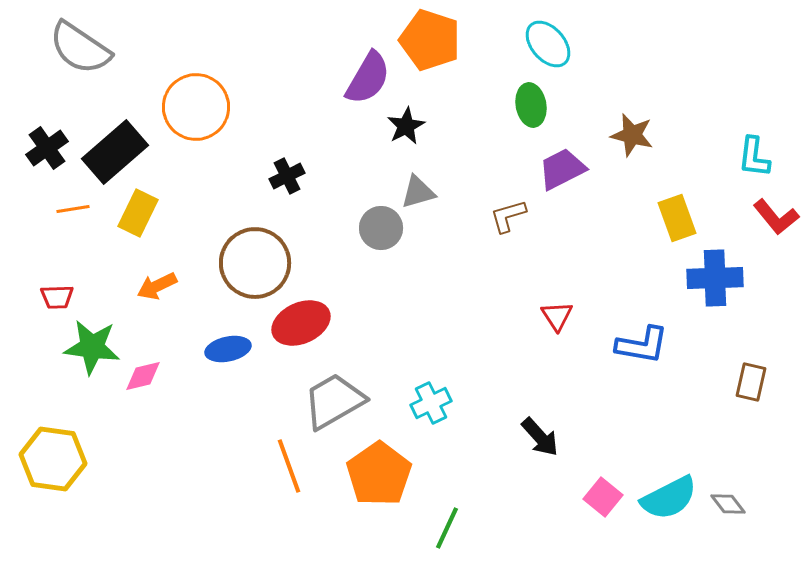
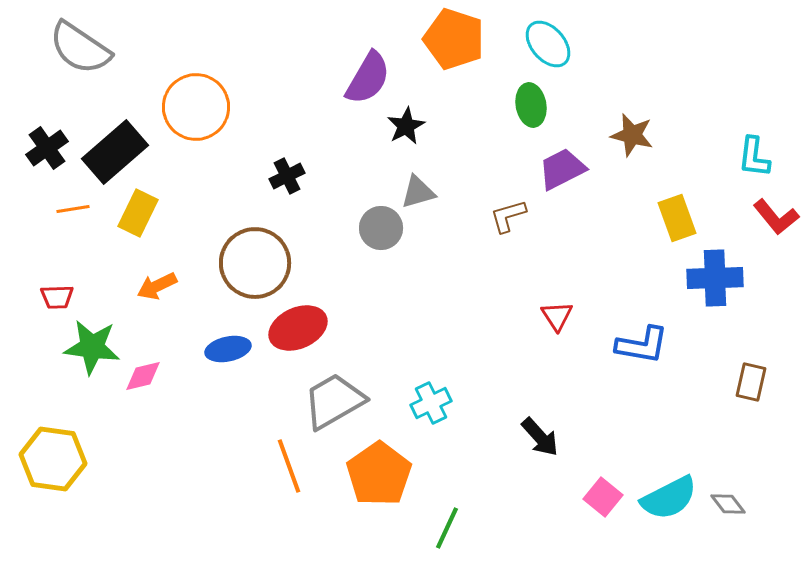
orange pentagon at (430, 40): moved 24 px right, 1 px up
red ellipse at (301, 323): moved 3 px left, 5 px down
